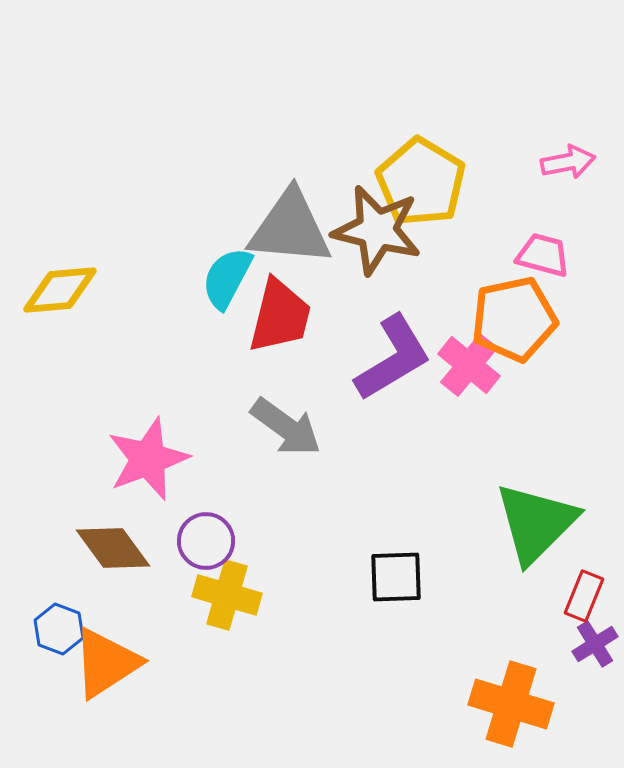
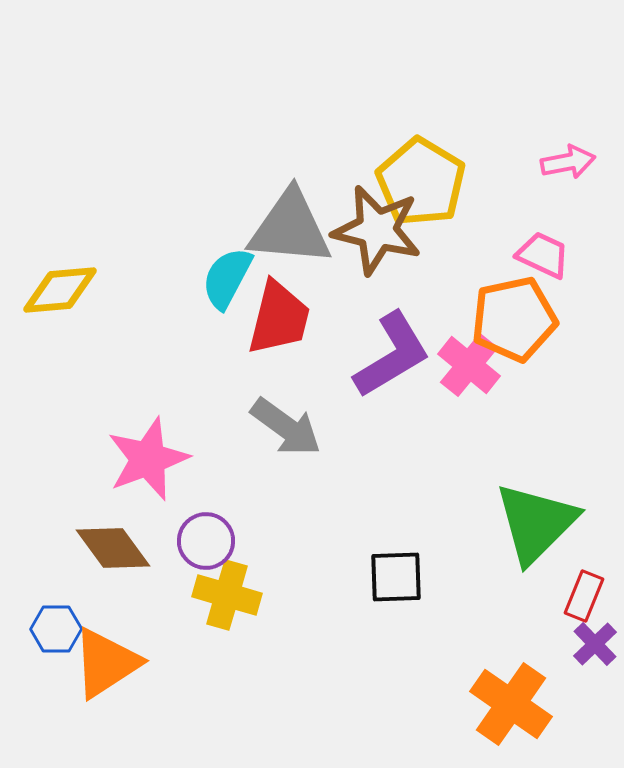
pink trapezoid: rotated 10 degrees clockwise
red trapezoid: moved 1 px left, 2 px down
purple L-shape: moved 1 px left, 3 px up
blue hexagon: moved 3 px left; rotated 21 degrees counterclockwise
purple cross: rotated 12 degrees counterclockwise
orange cross: rotated 18 degrees clockwise
